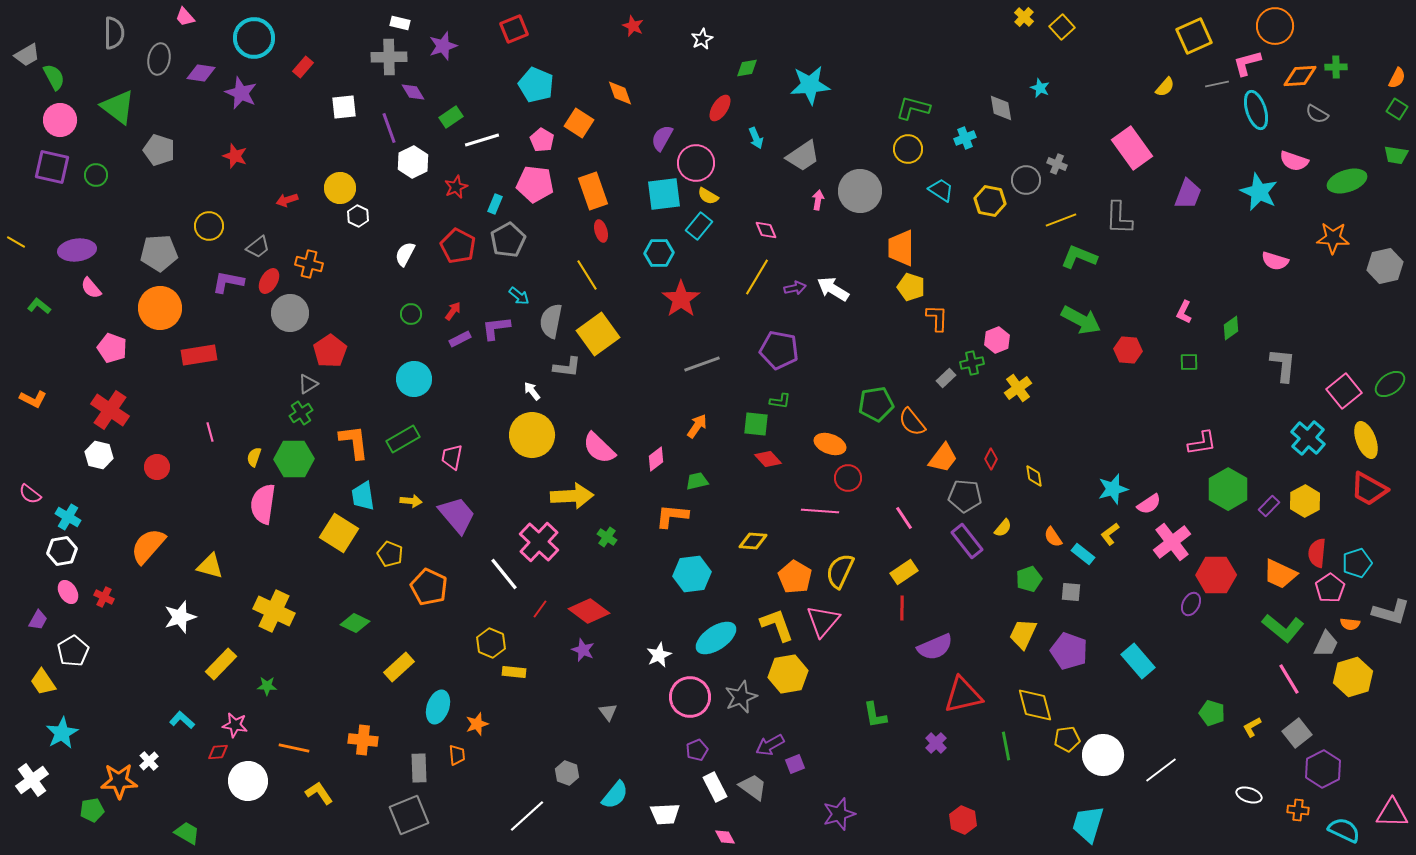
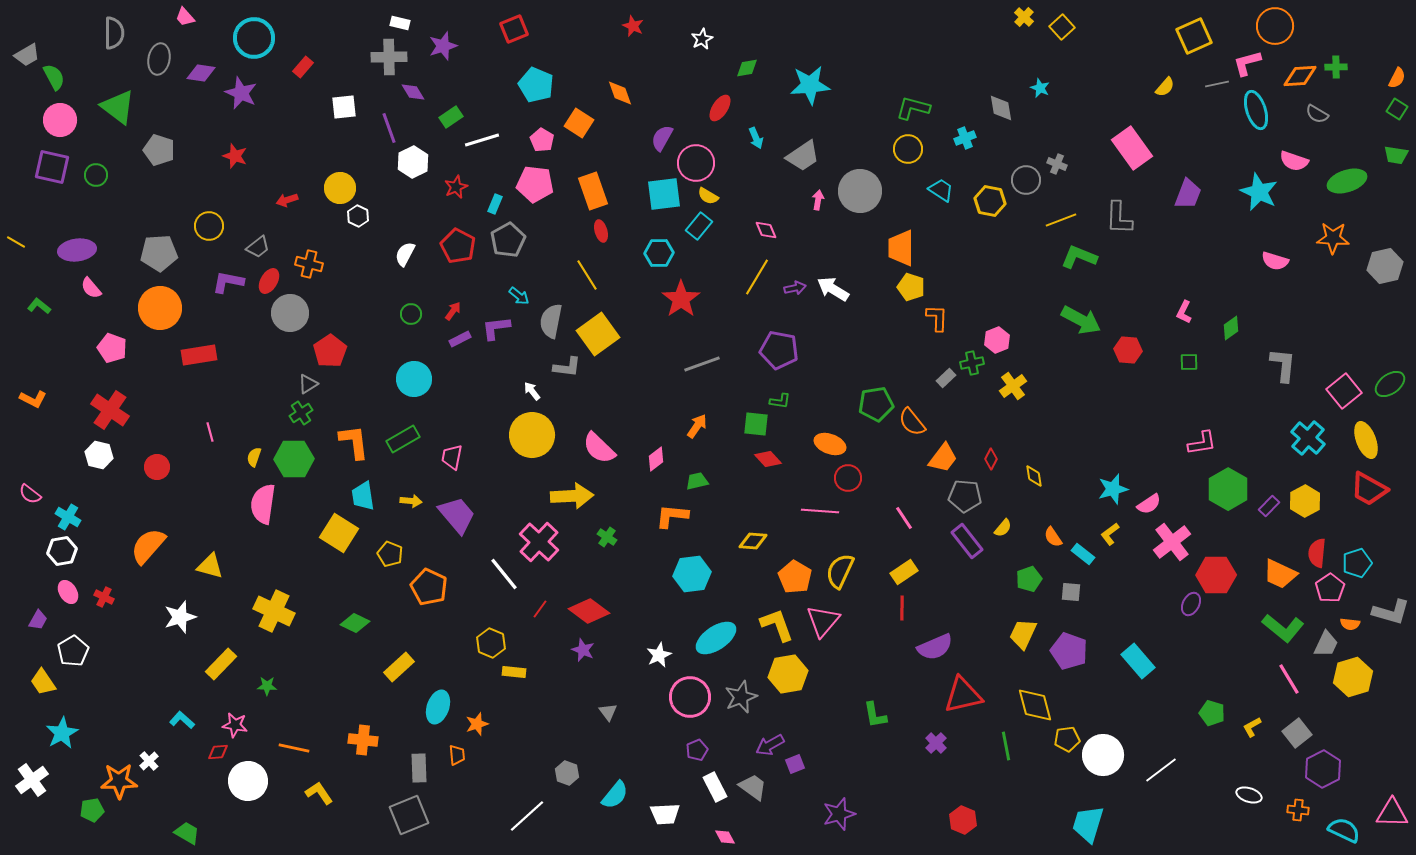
yellow cross at (1018, 388): moved 5 px left, 2 px up
